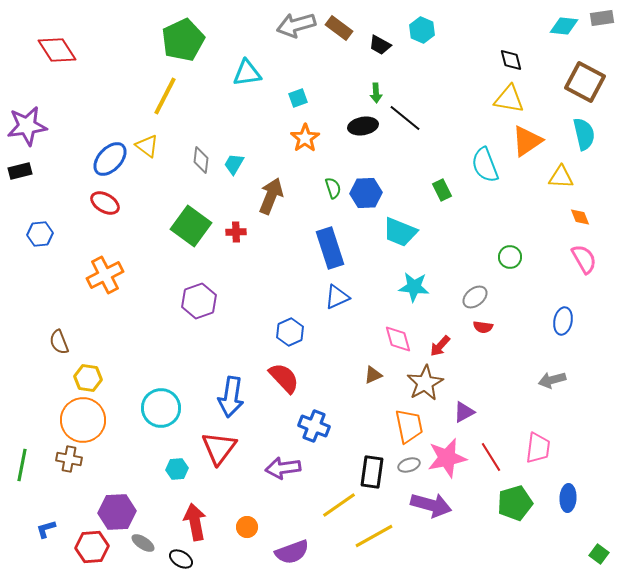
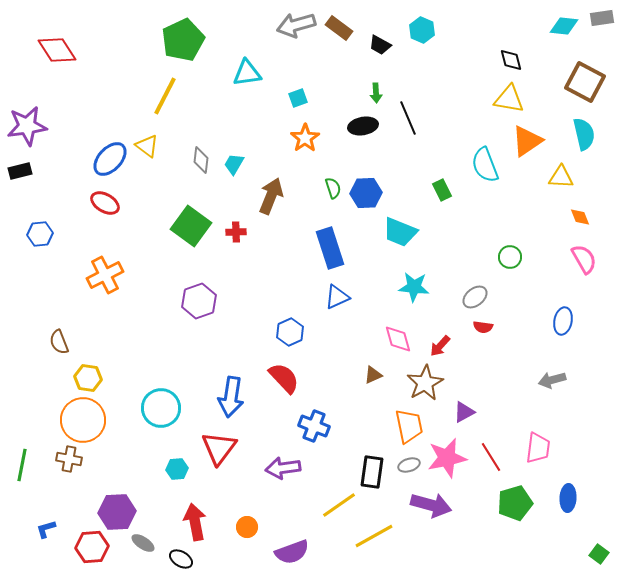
black line at (405, 118): moved 3 px right; rotated 28 degrees clockwise
